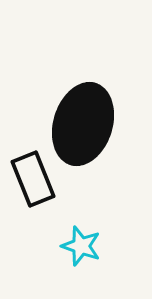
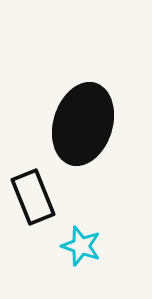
black rectangle: moved 18 px down
